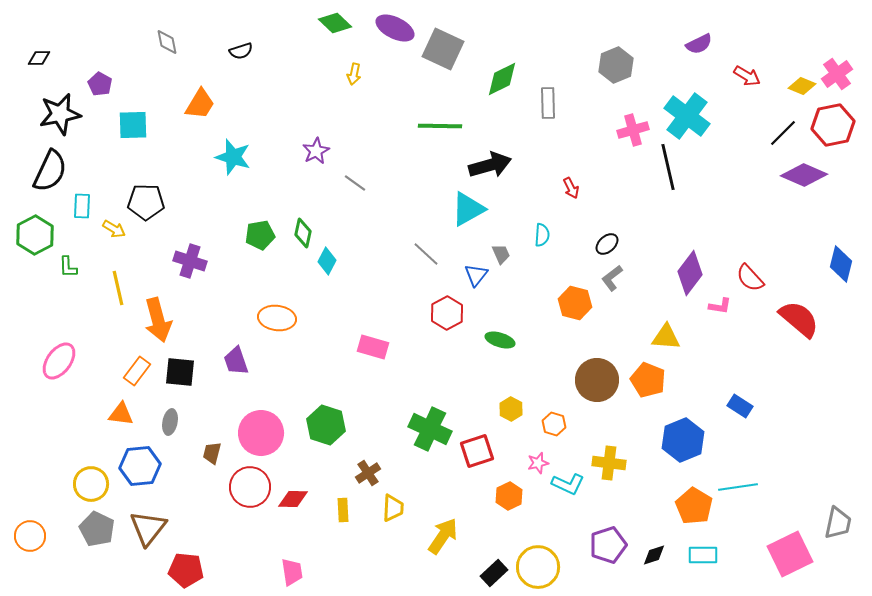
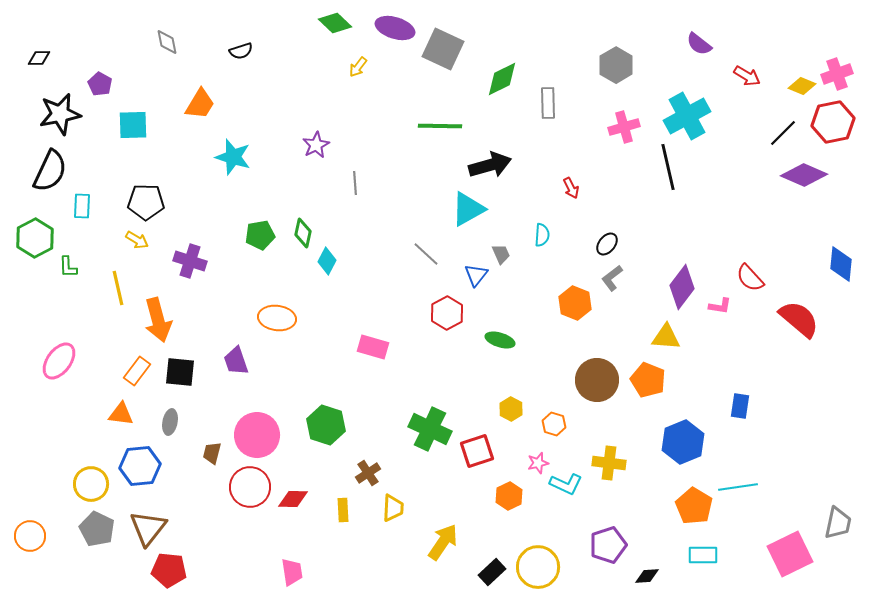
purple ellipse at (395, 28): rotated 9 degrees counterclockwise
purple semicircle at (699, 44): rotated 64 degrees clockwise
gray hexagon at (616, 65): rotated 8 degrees counterclockwise
yellow arrow at (354, 74): moved 4 px right, 7 px up; rotated 25 degrees clockwise
pink cross at (837, 74): rotated 16 degrees clockwise
cyan cross at (687, 116): rotated 24 degrees clockwise
red hexagon at (833, 125): moved 3 px up
pink cross at (633, 130): moved 9 px left, 3 px up
purple star at (316, 151): moved 6 px up
gray line at (355, 183): rotated 50 degrees clockwise
yellow arrow at (114, 229): moved 23 px right, 11 px down
green hexagon at (35, 235): moved 3 px down
black ellipse at (607, 244): rotated 10 degrees counterclockwise
blue diamond at (841, 264): rotated 9 degrees counterclockwise
purple diamond at (690, 273): moved 8 px left, 14 px down
orange hexagon at (575, 303): rotated 8 degrees clockwise
blue rectangle at (740, 406): rotated 65 degrees clockwise
pink circle at (261, 433): moved 4 px left, 2 px down
blue hexagon at (683, 440): moved 2 px down
cyan L-shape at (568, 484): moved 2 px left
yellow arrow at (443, 536): moved 6 px down
black diamond at (654, 555): moved 7 px left, 21 px down; rotated 15 degrees clockwise
red pentagon at (186, 570): moved 17 px left
black rectangle at (494, 573): moved 2 px left, 1 px up
